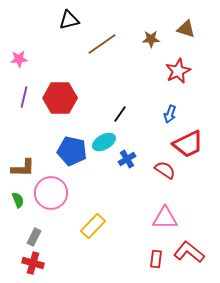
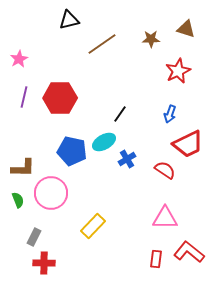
pink star: rotated 24 degrees counterclockwise
red cross: moved 11 px right; rotated 15 degrees counterclockwise
